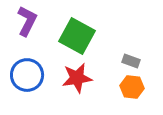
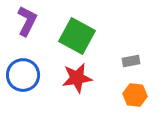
gray rectangle: rotated 30 degrees counterclockwise
blue circle: moved 4 px left
orange hexagon: moved 3 px right, 8 px down
